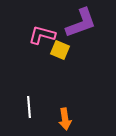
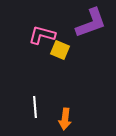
purple L-shape: moved 10 px right
white line: moved 6 px right
orange arrow: rotated 15 degrees clockwise
